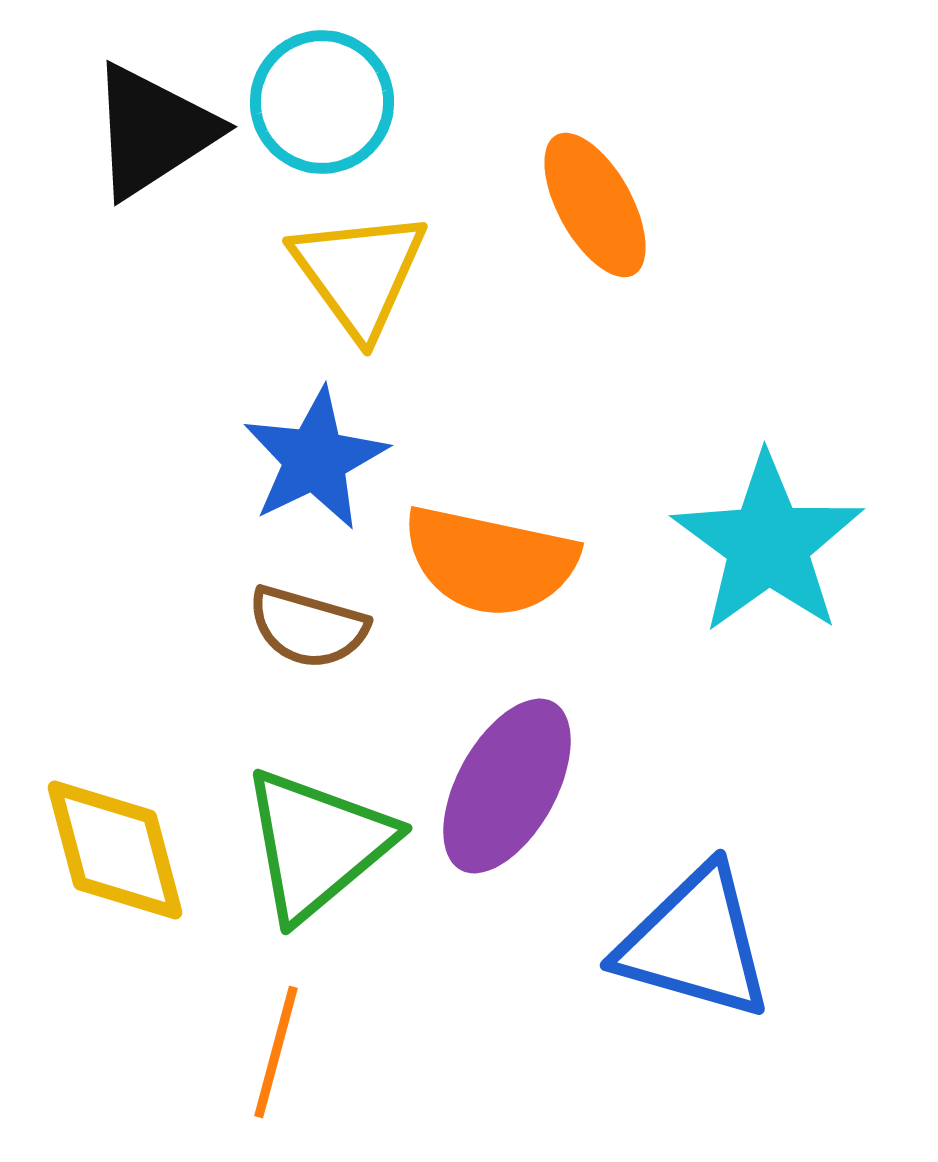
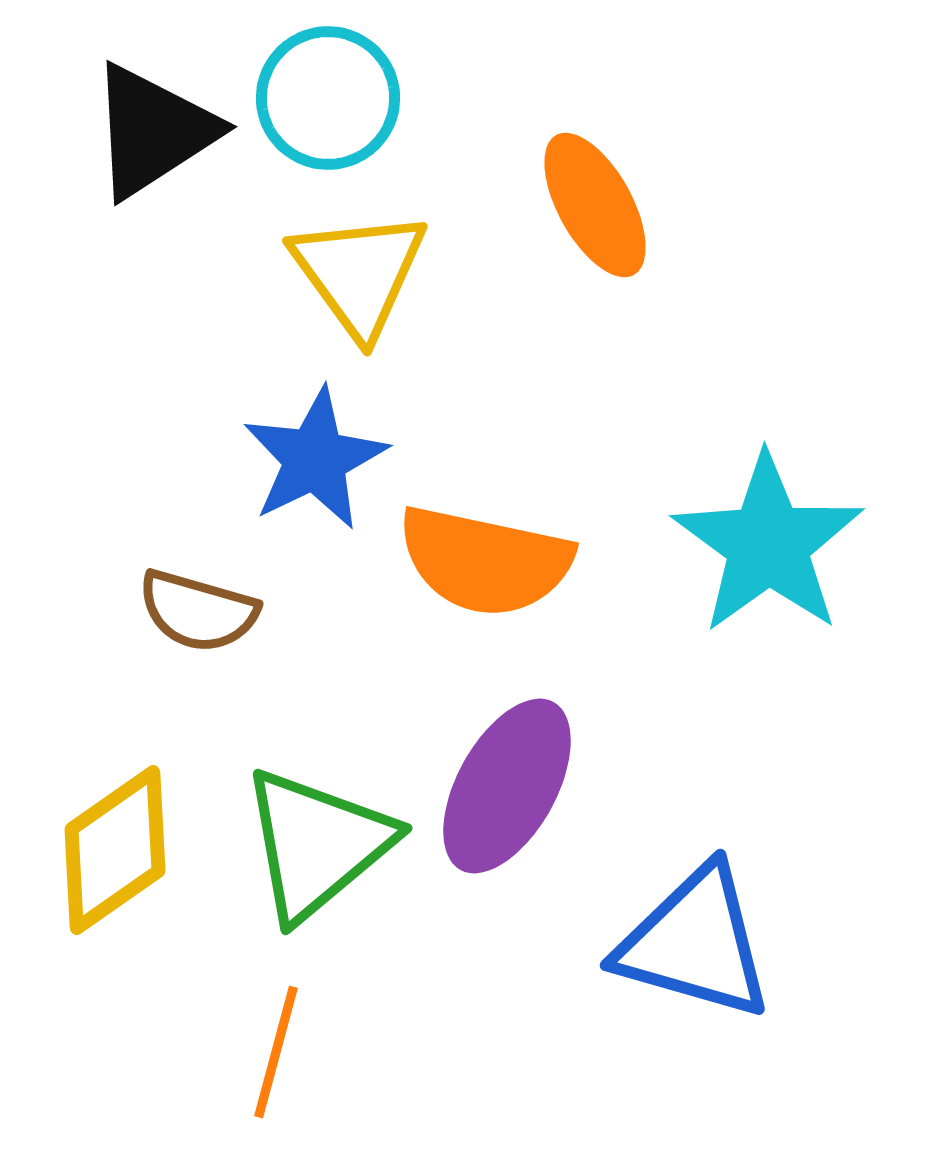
cyan circle: moved 6 px right, 4 px up
orange semicircle: moved 5 px left
brown semicircle: moved 110 px left, 16 px up
yellow diamond: rotated 70 degrees clockwise
